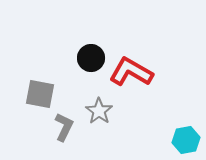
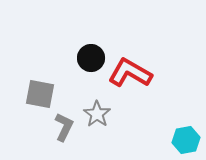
red L-shape: moved 1 px left, 1 px down
gray star: moved 2 px left, 3 px down
